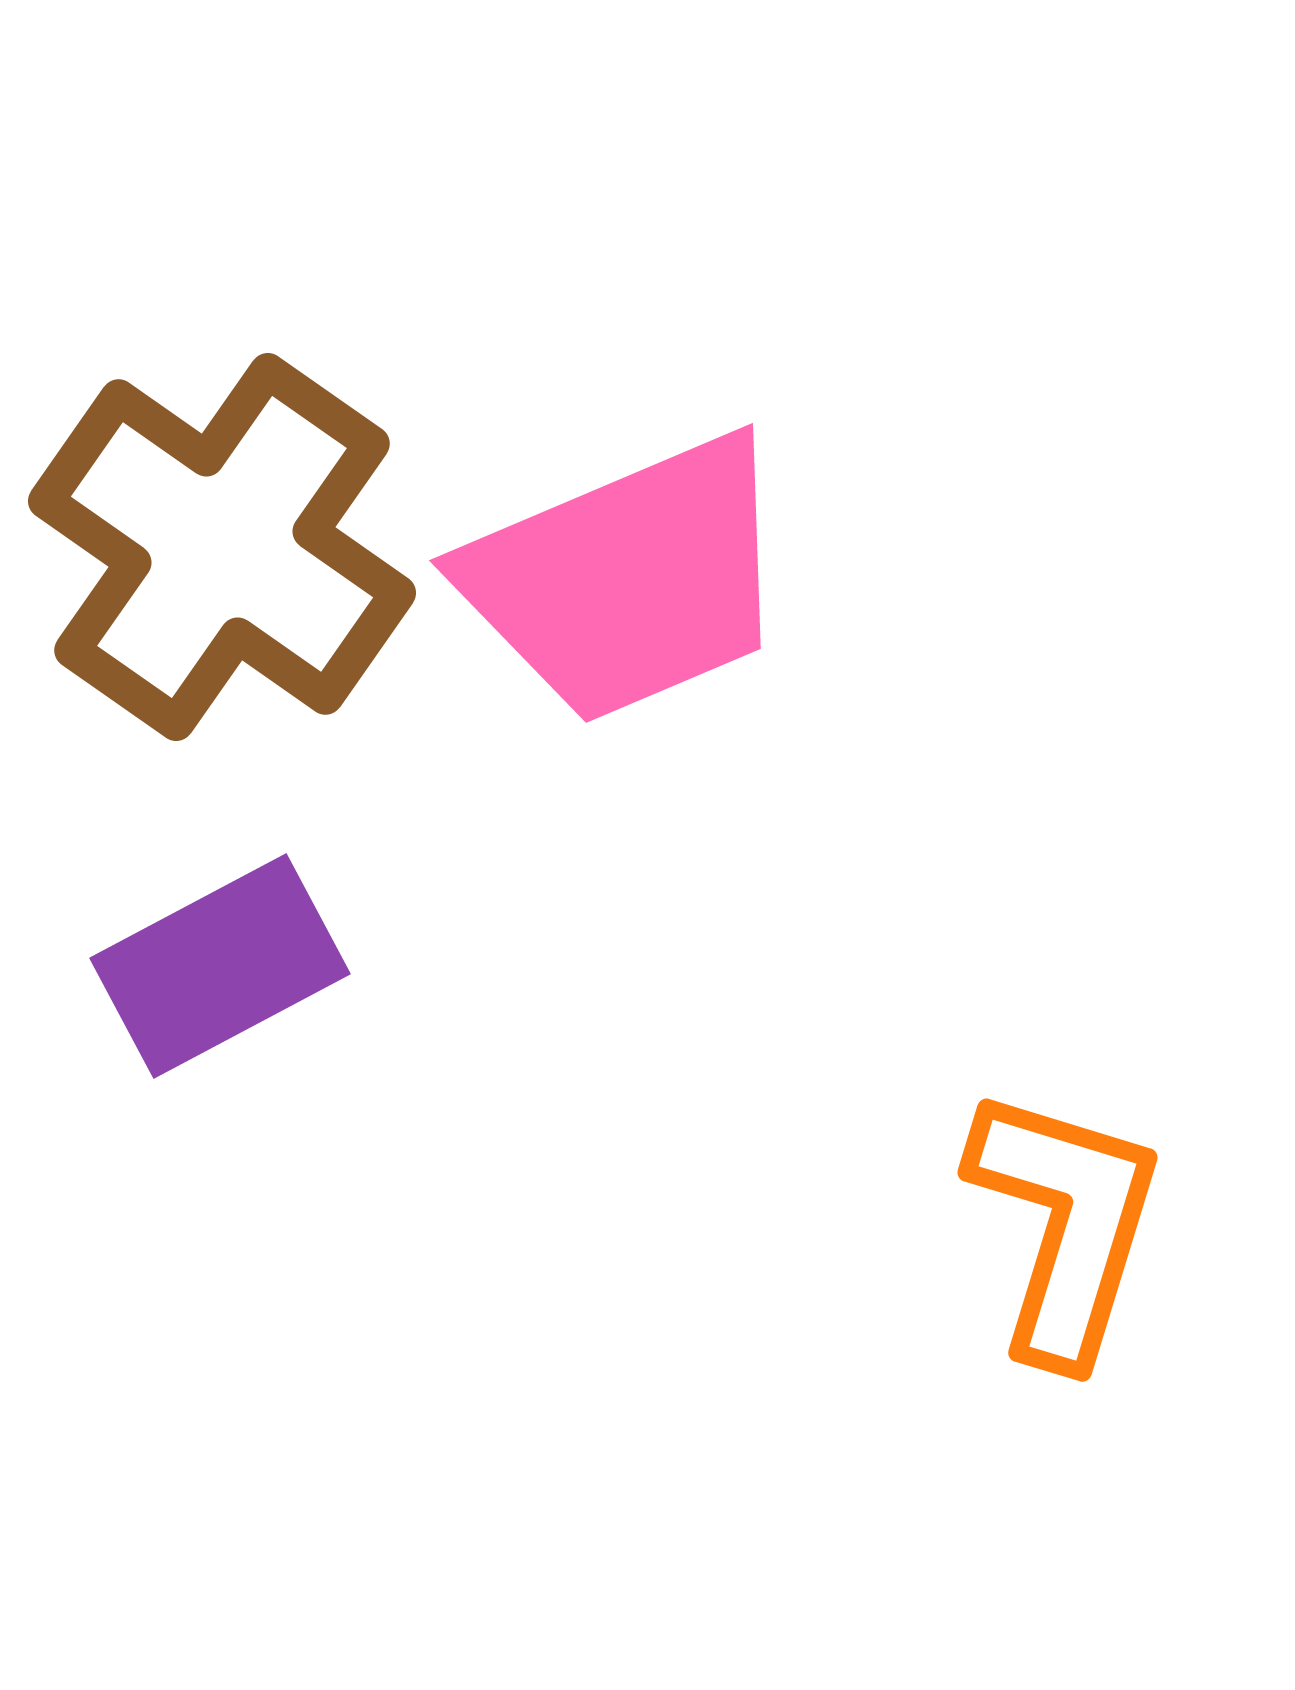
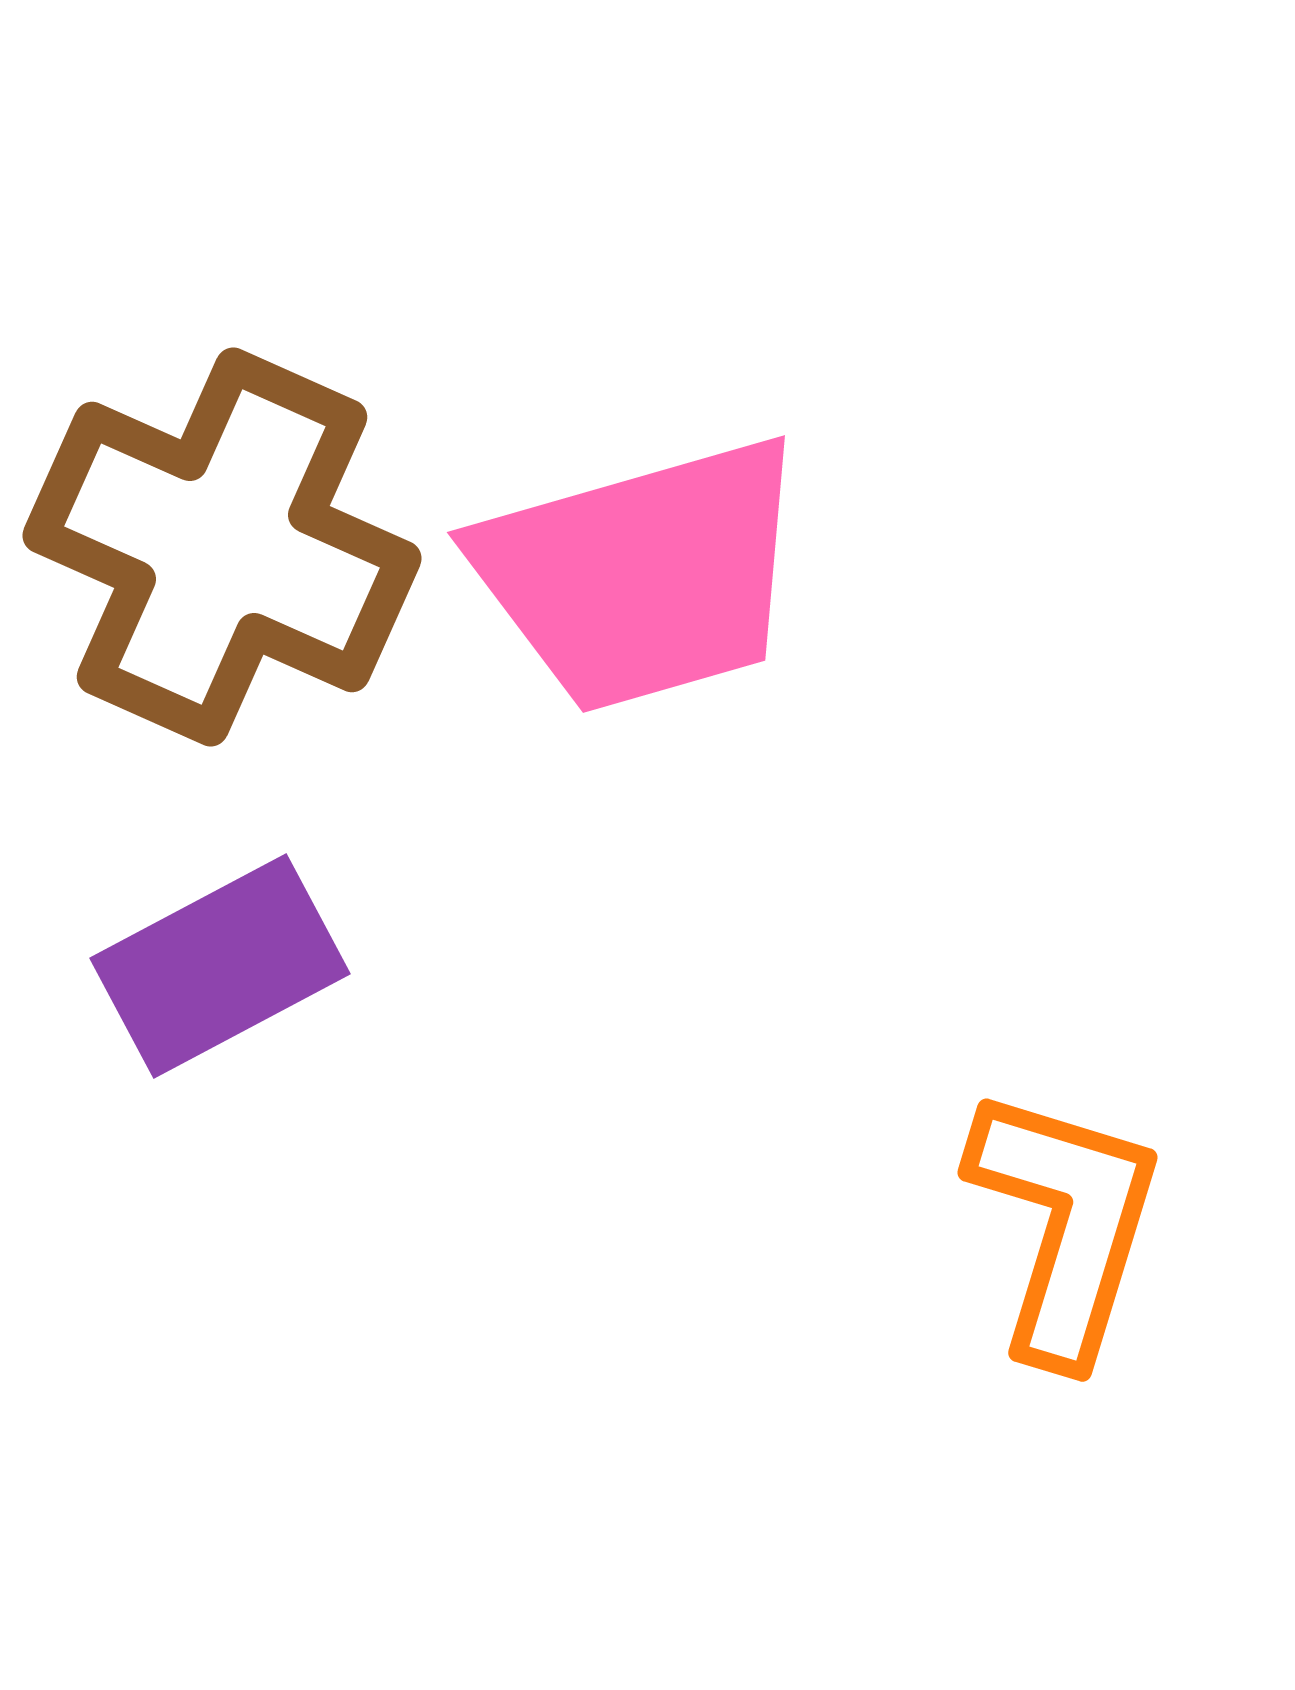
brown cross: rotated 11 degrees counterclockwise
pink trapezoid: moved 14 px right, 4 px up; rotated 7 degrees clockwise
